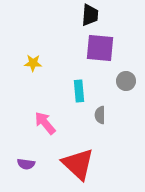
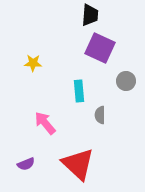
purple square: rotated 20 degrees clockwise
purple semicircle: rotated 30 degrees counterclockwise
